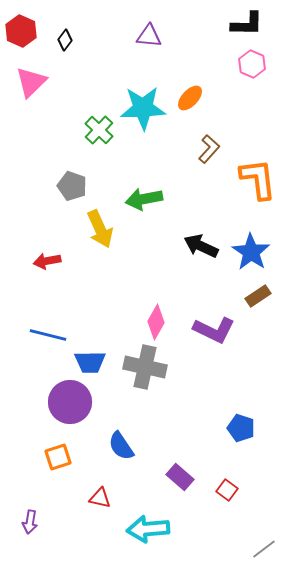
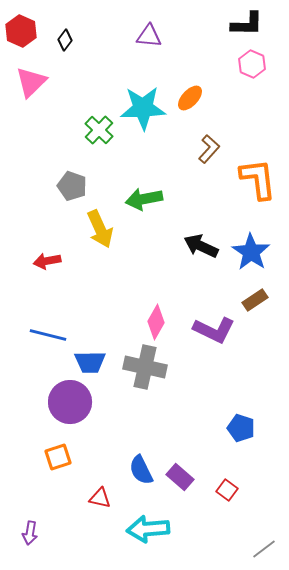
brown rectangle: moved 3 px left, 4 px down
blue semicircle: moved 20 px right, 24 px down; rotated 8 degrees clockwise
purple arrow: moved 11 px down
